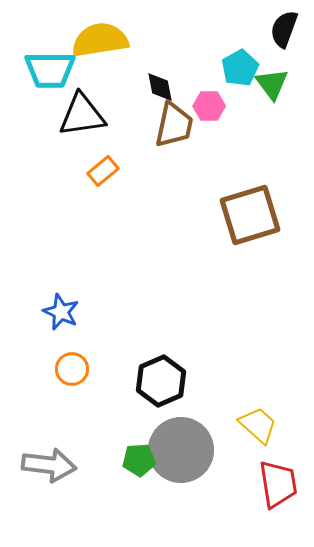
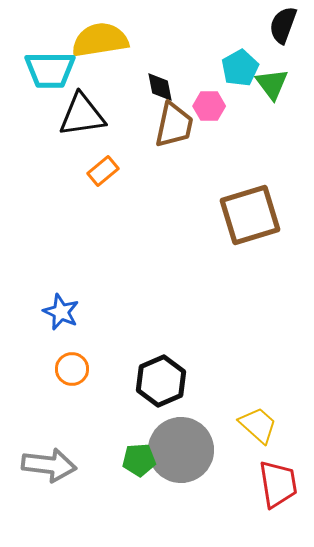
black semicircle: moved 1 px left, 4 px up
